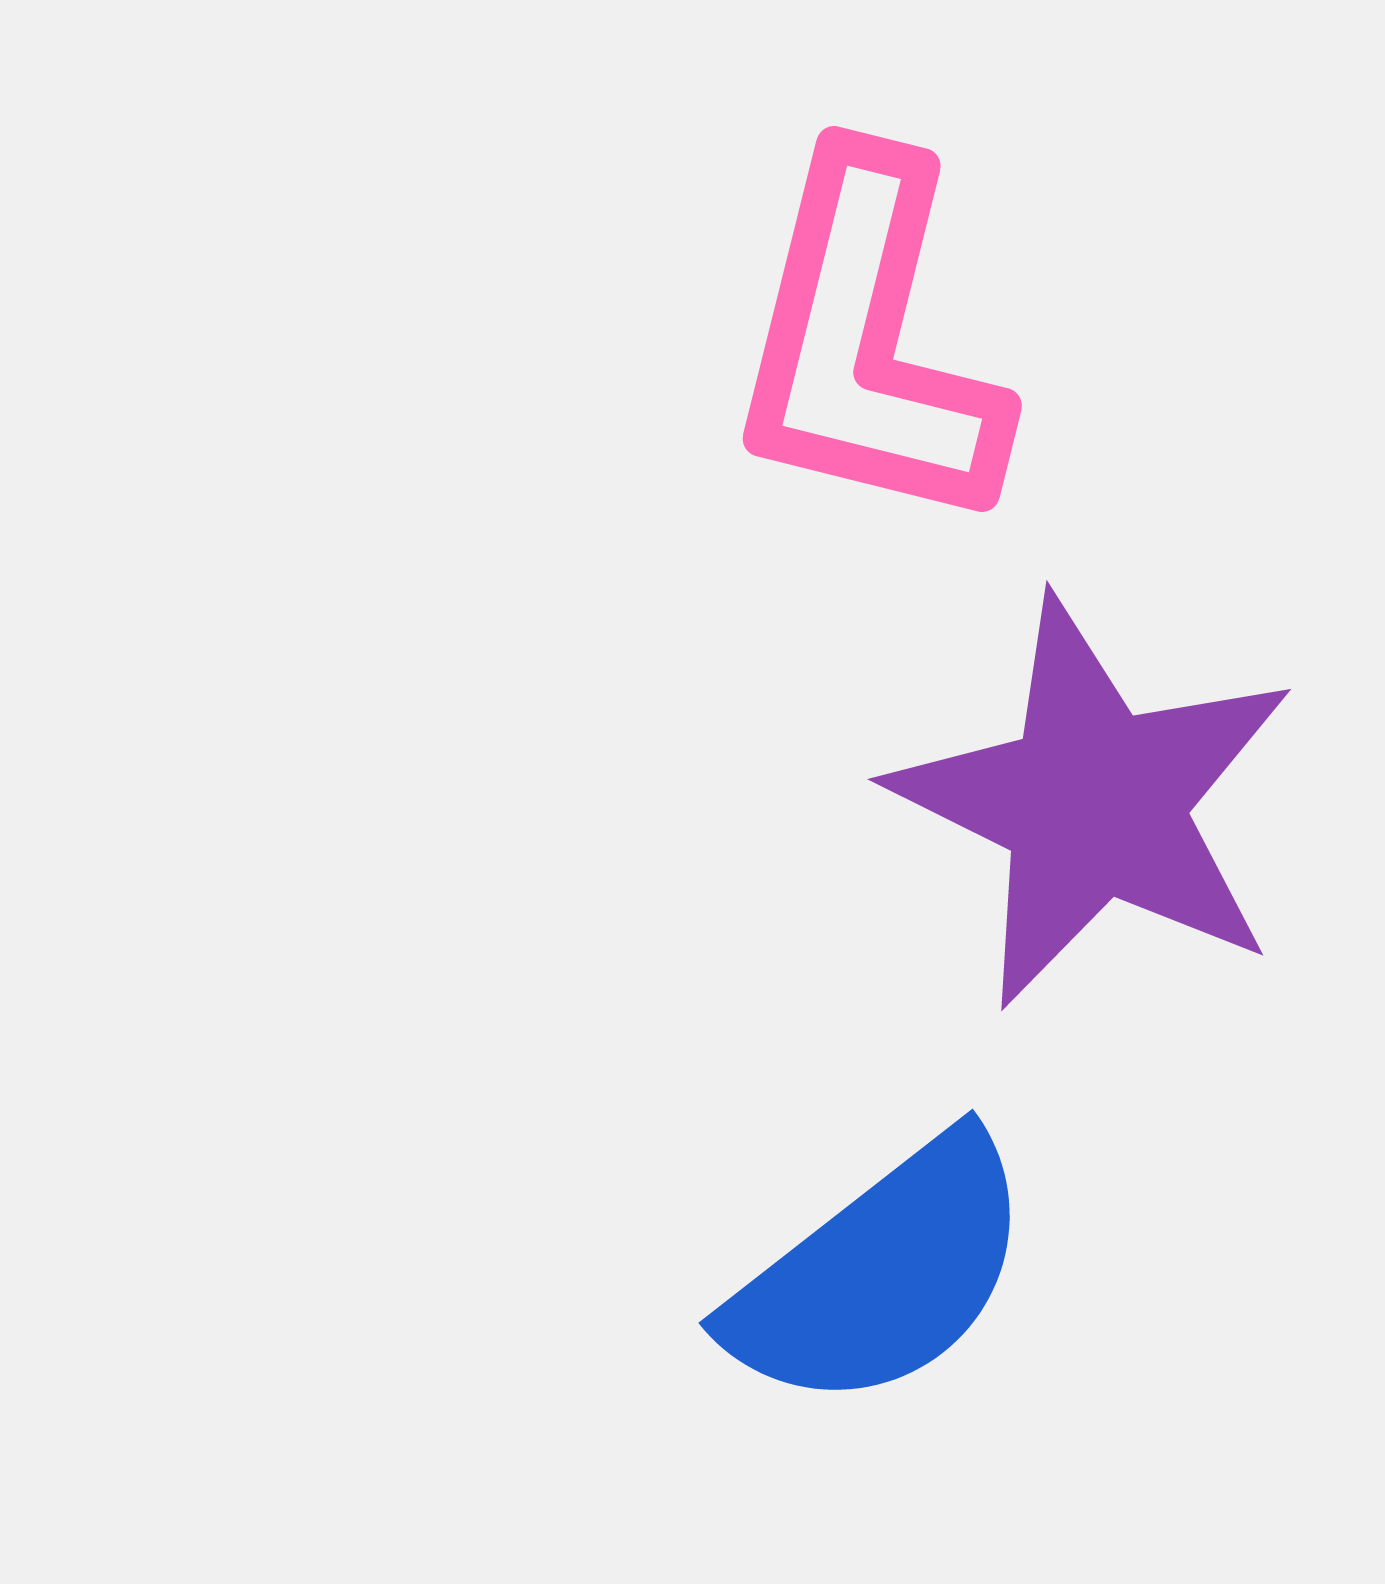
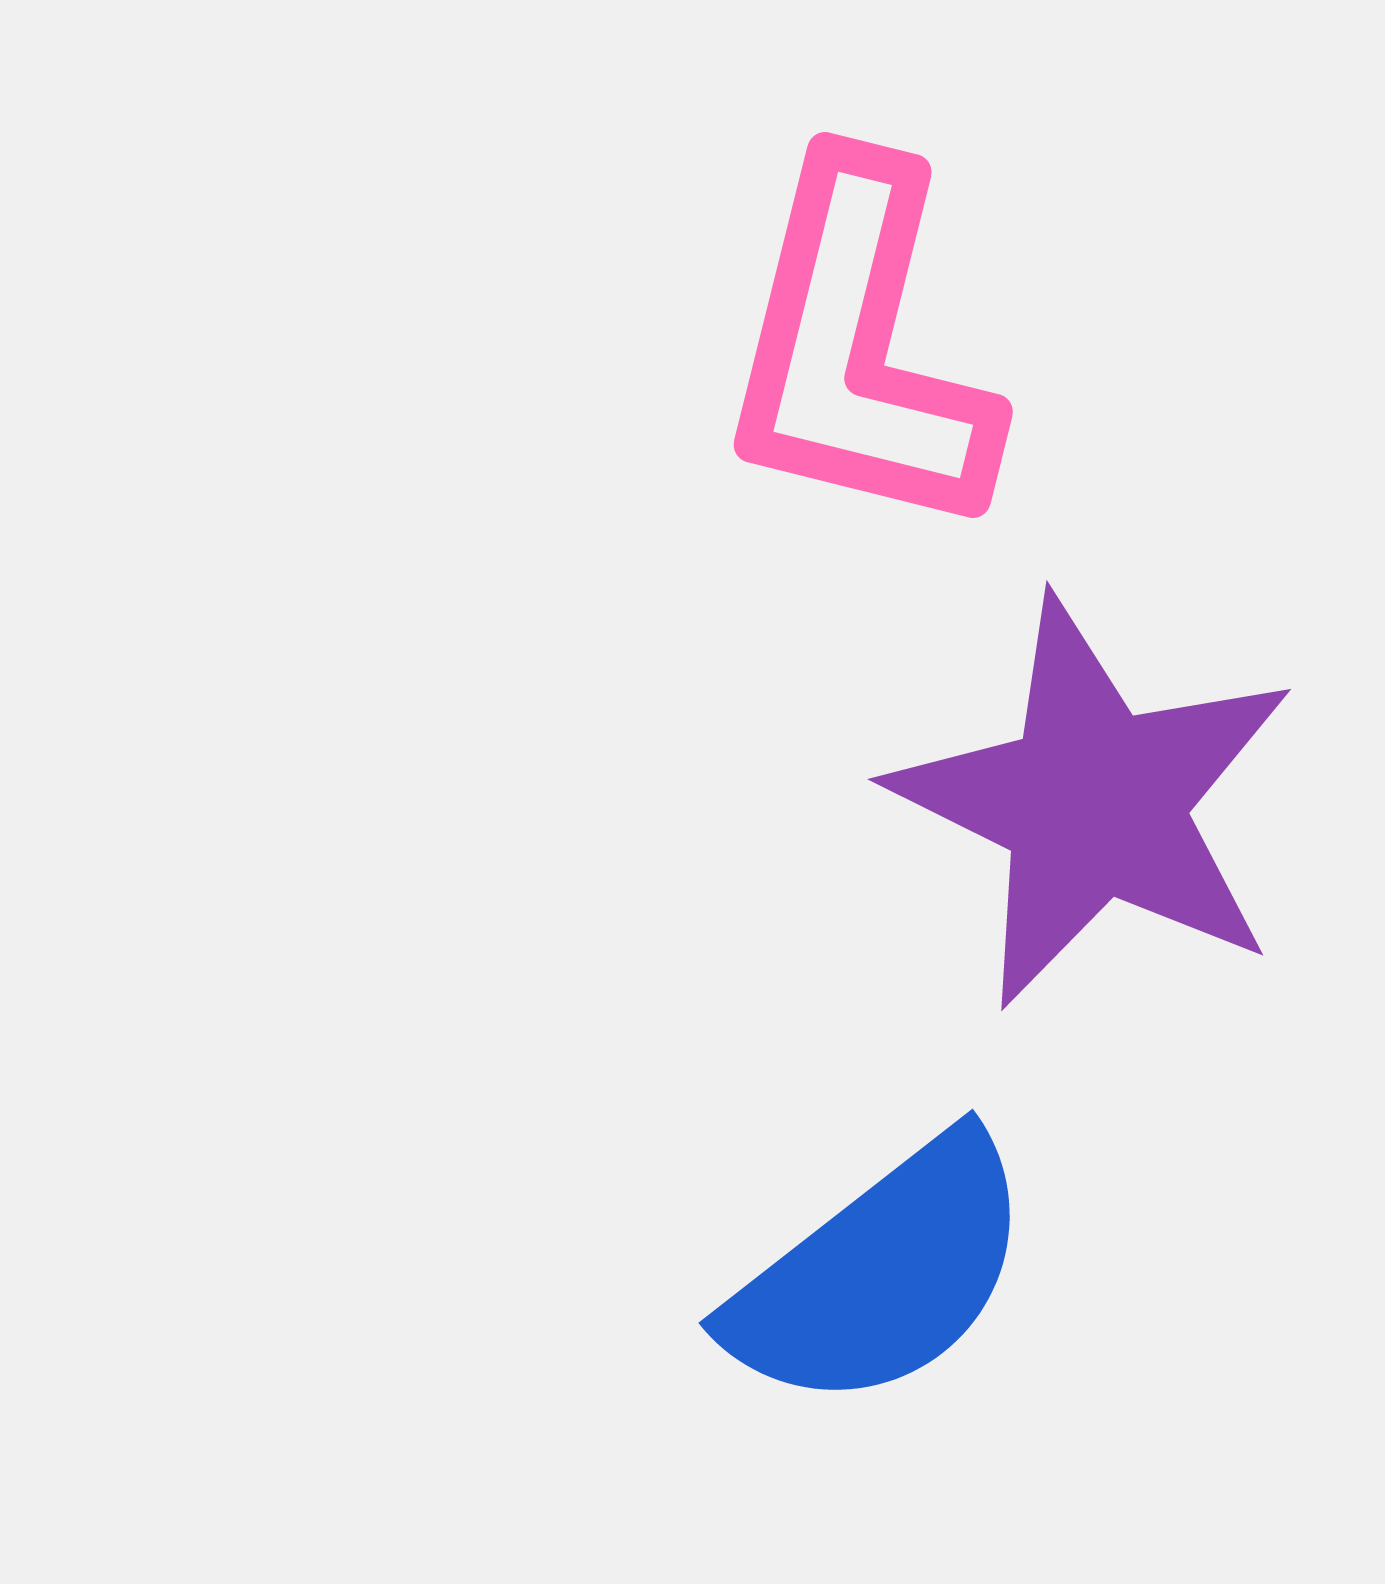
pink L-shape: moved 9 px left, 6 px down
